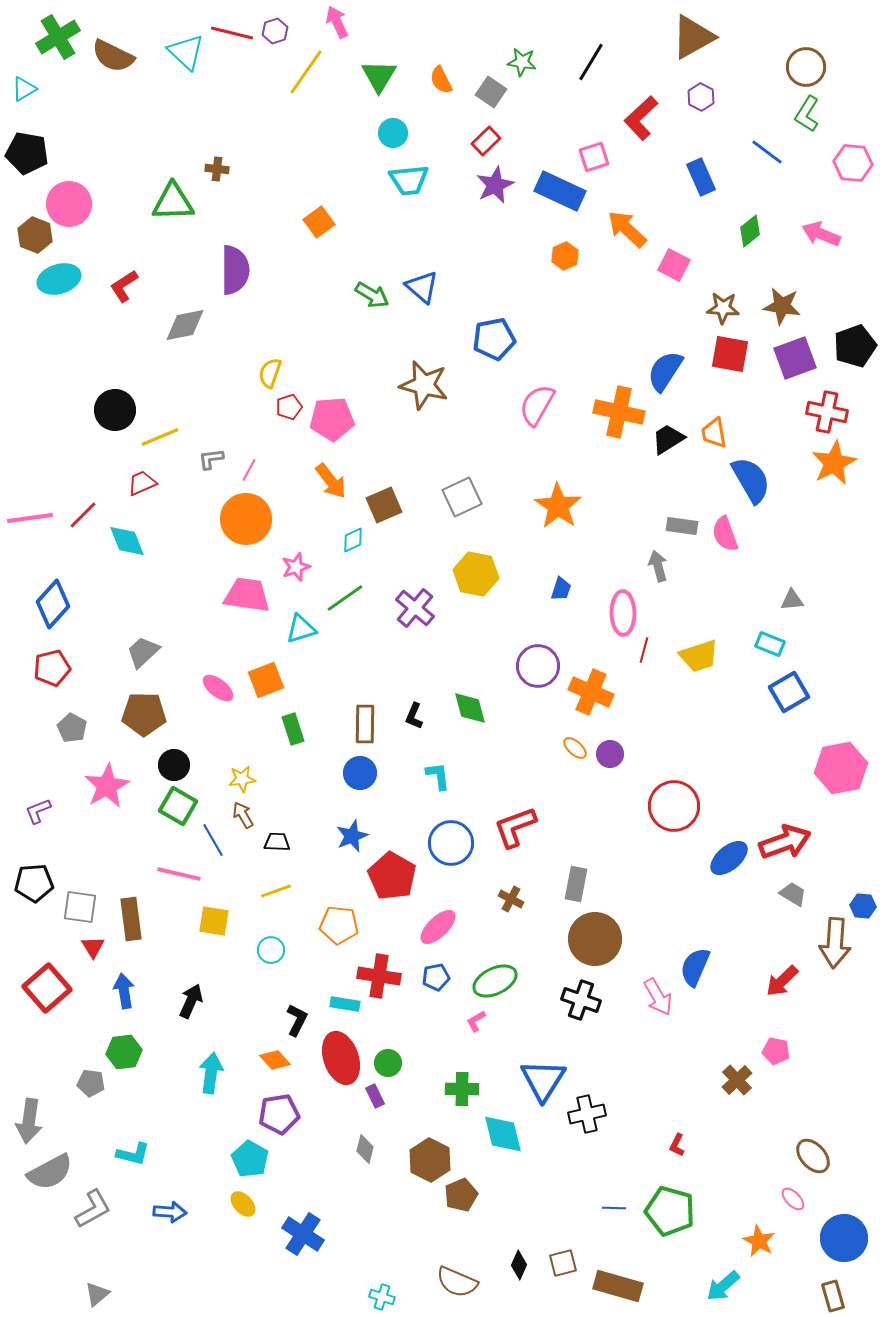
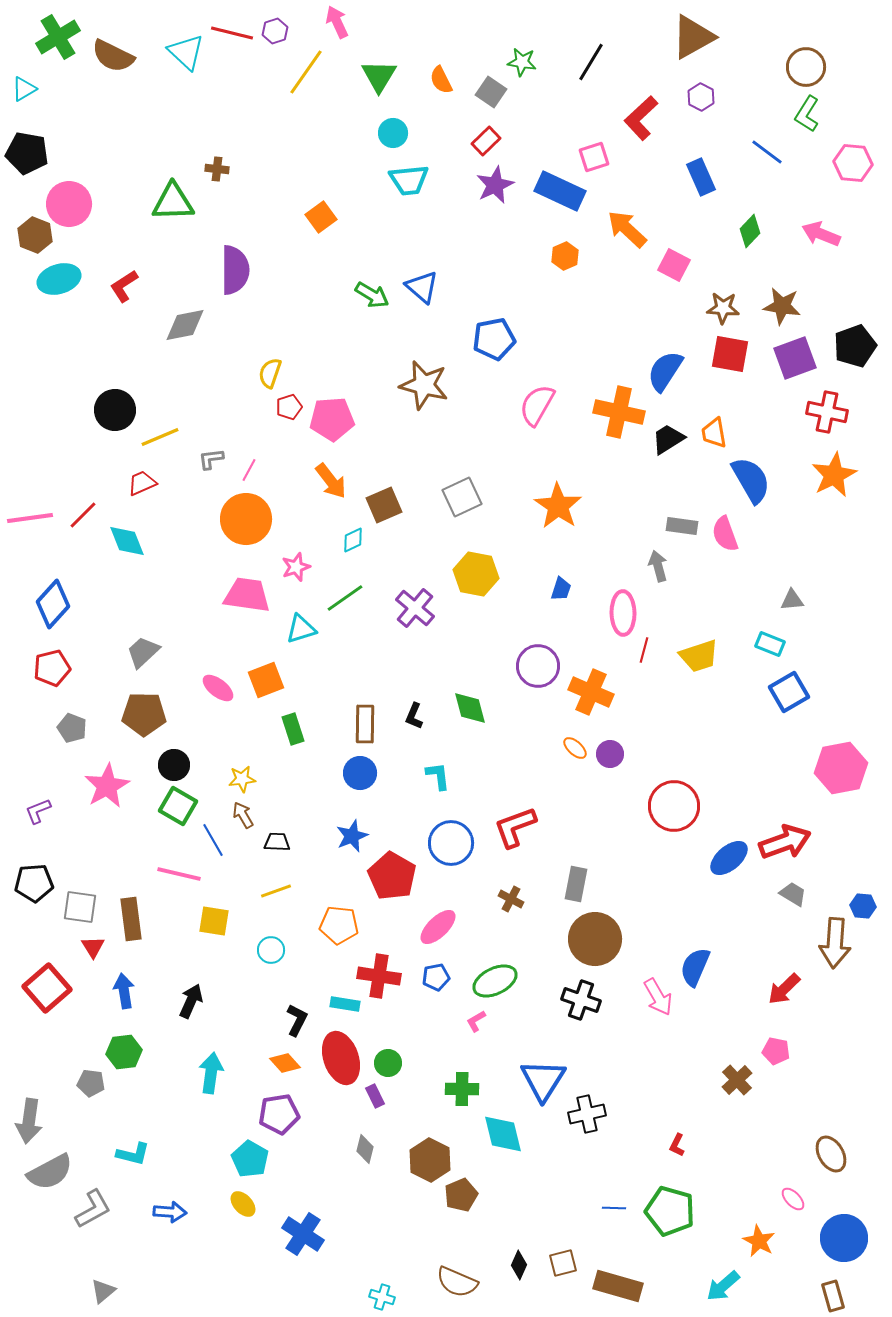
orange square at (319, 222): moved 2 px right, 5 px up
green diamond at (750, 231): rotated 8 degrees counterclockwise
orange star at (834, 463): moved 12 px down
gray pentagon at (72, 728): rotated 8 degrees counterclockwise
red arrow at (782, 981): moved 2 px right, 8 px down
orange diamond at (275, 1060): moved 10 px right, 3 px down
brown ellipse at (813, 1156): moved 18 px right, 2 px up; rotated 12 degrees clockwise
gray triangle at (97, 1294): moved 6 px right, 3 px up
